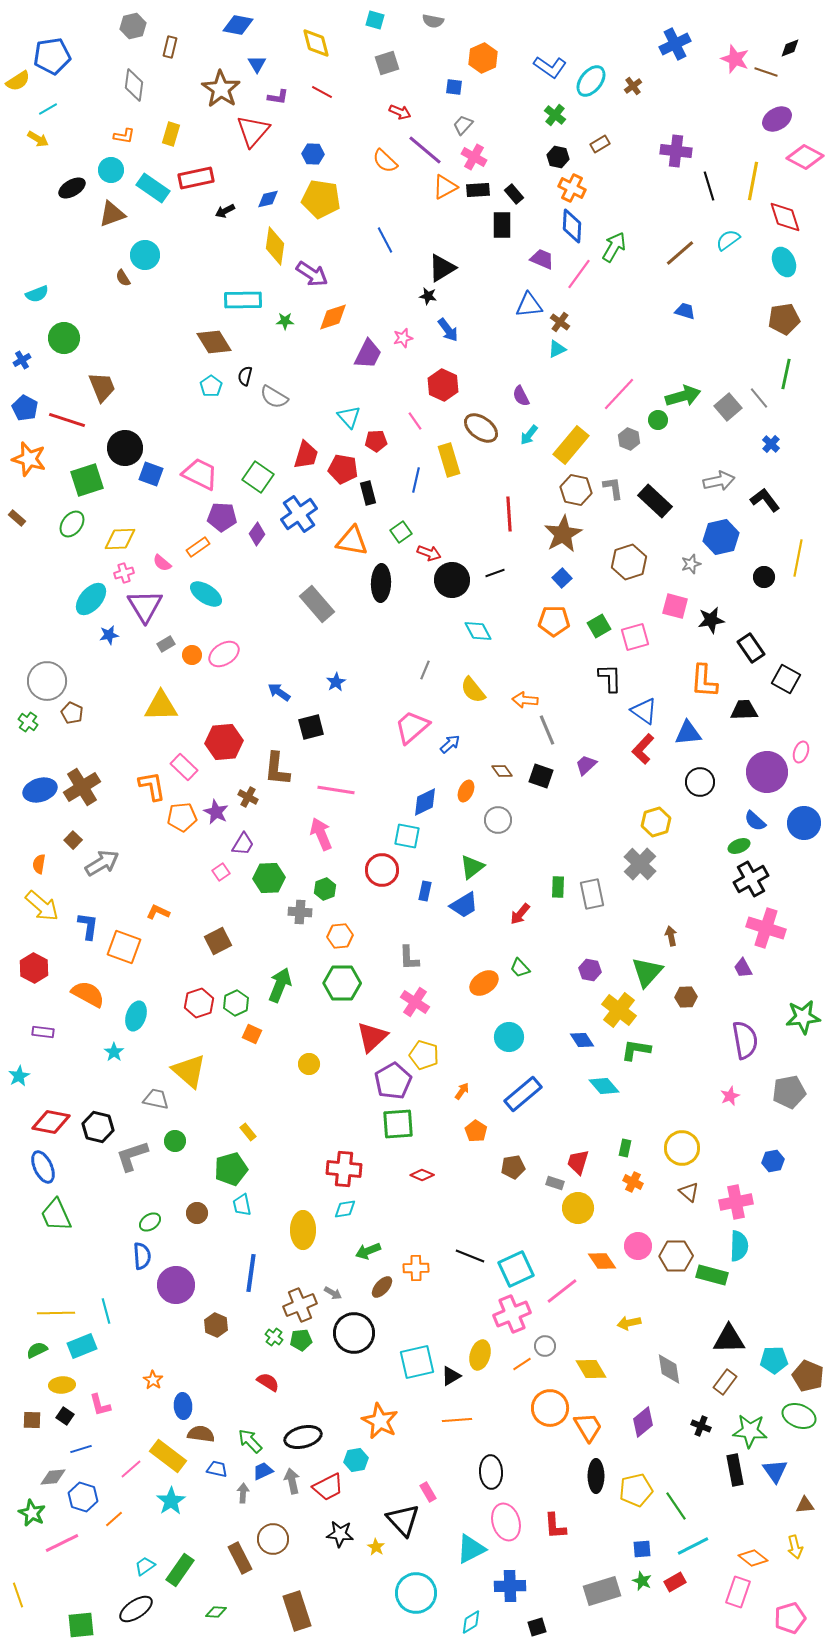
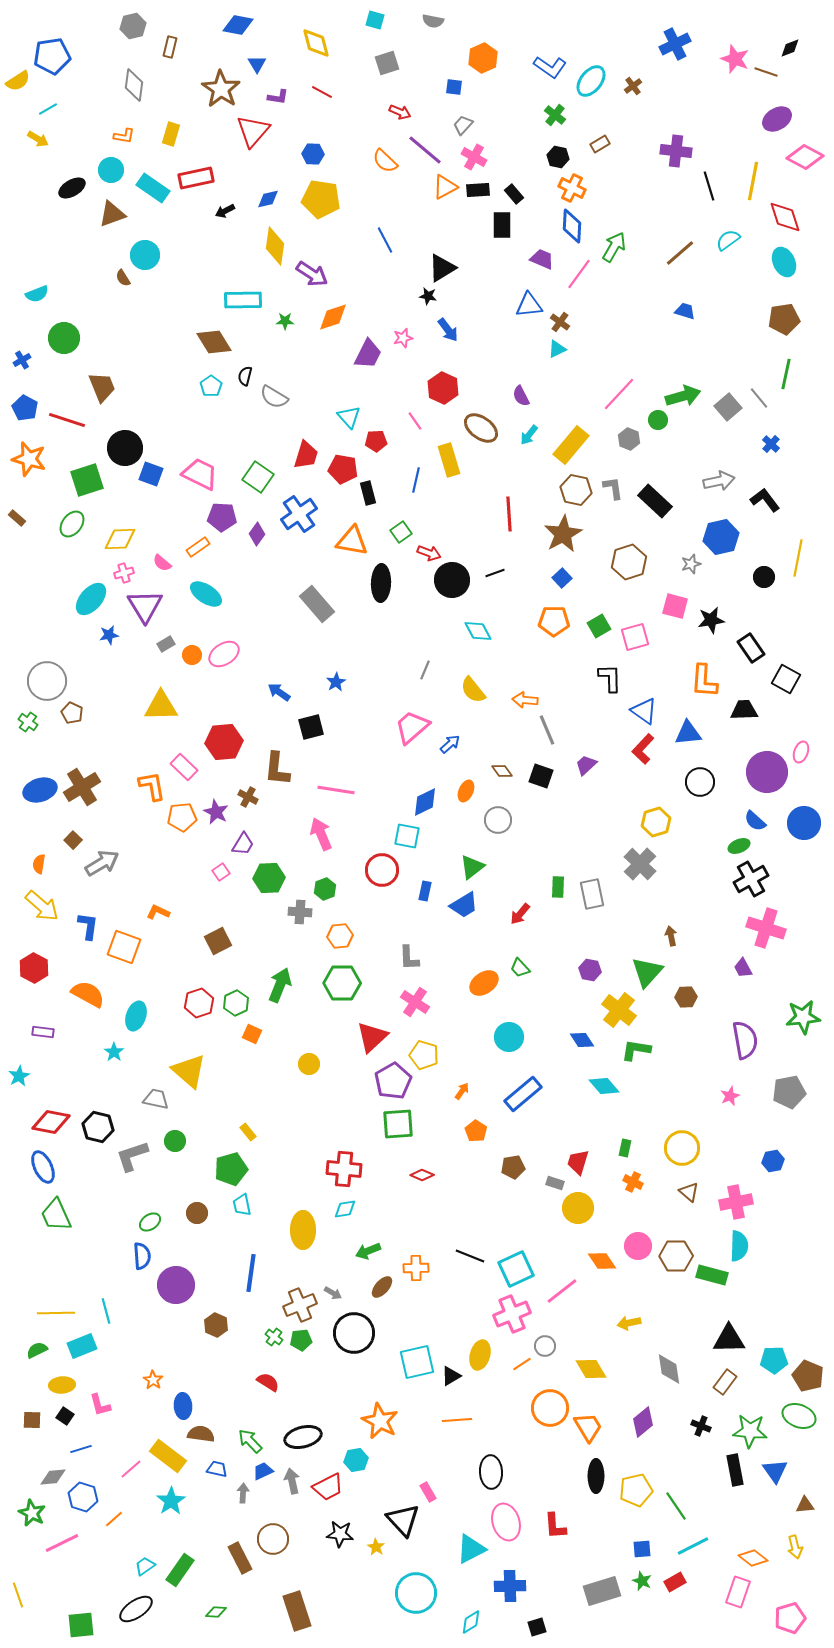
red hexagon at (443, 385): moved 3 px down
